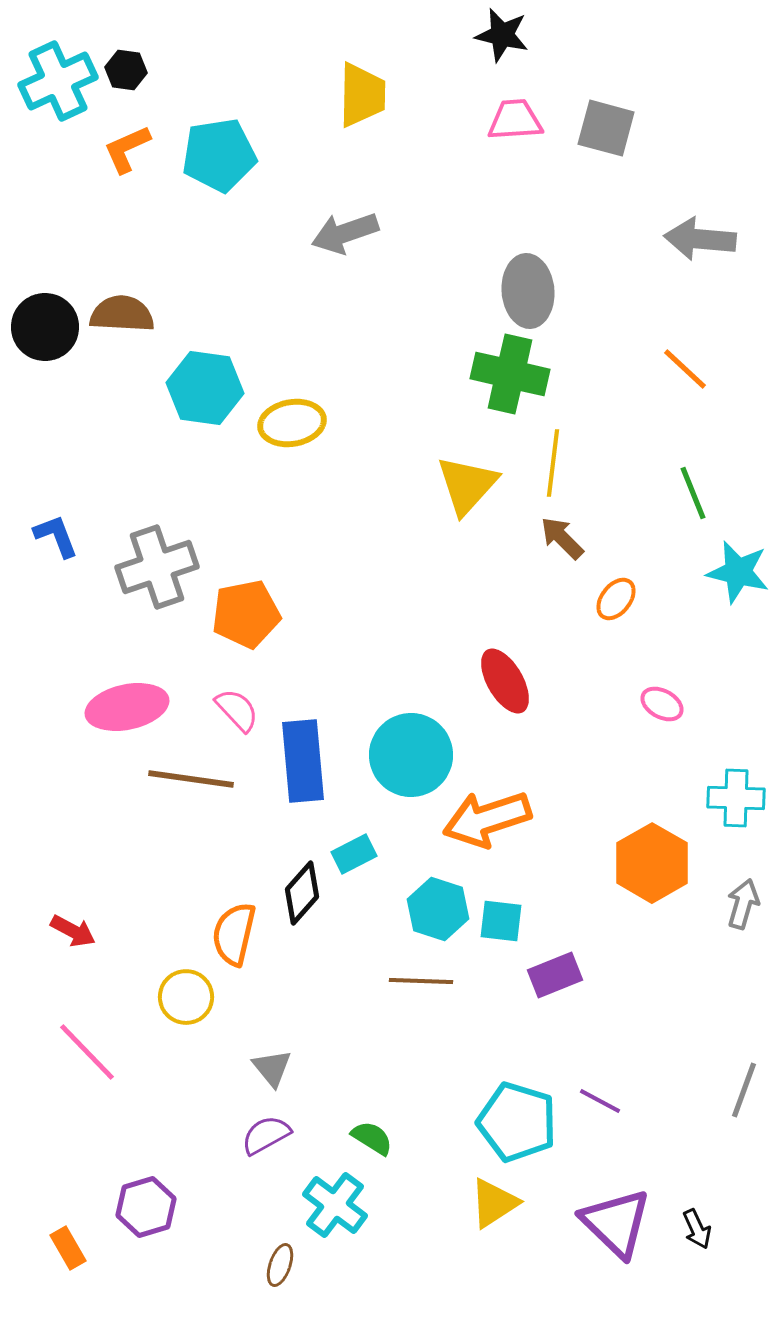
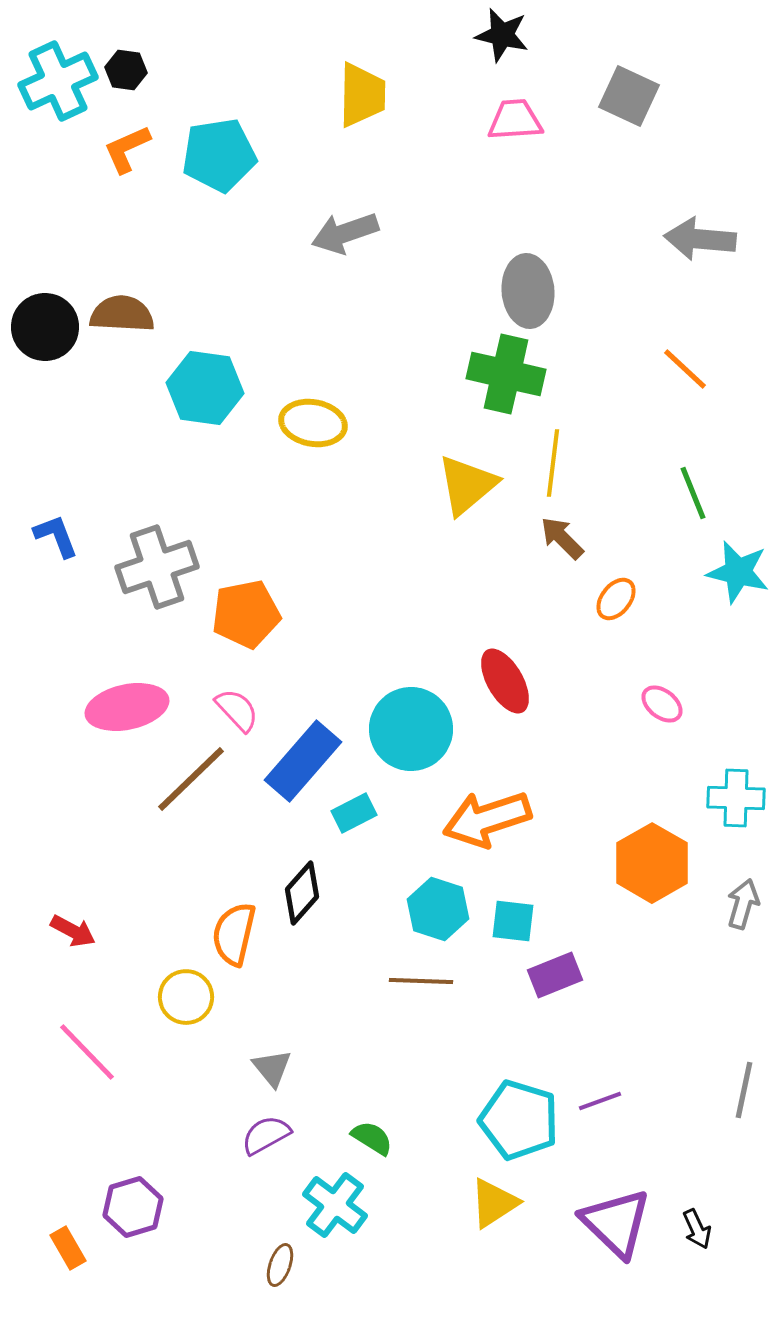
gray square at (606, 128): moved 23 px right, 32 px up; rotated 10 degrees clockwise
green cross at (510, 374): moved 4 px left
yellow ellipse at (292, 423): moved 21 px right; rotated 20 degrees clockwise
yellow triangle at (467, 485): rotated 8 degrees clockwise
pink ellipse at (662, 704): rotated 9 degrees clockwise
cyan circle at (411, 755): moved 26 px up
blue rectangle at (303, 761): rotated 46 degrees clockwise
brown line at (191, 779): rotated 52 degrees counterclockwise
cyan rectangle at (354, 854): moved 41 px up
cyan square at (501, 921): moved 12 px right
gray line at (744, 1090): rotated 8 degrees counterclockwise
purple line at (600, 1101): rotated 48 degrees counterclockwise
cyan pentagon at (517, 1122): moved 2 px right, 2 px up
purple hexagon at (146, 1207): moved 13 px left
